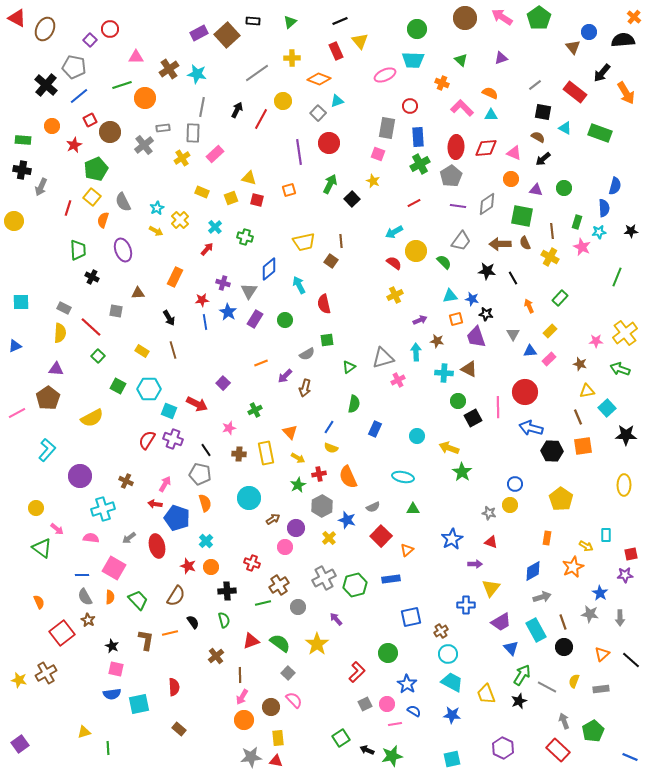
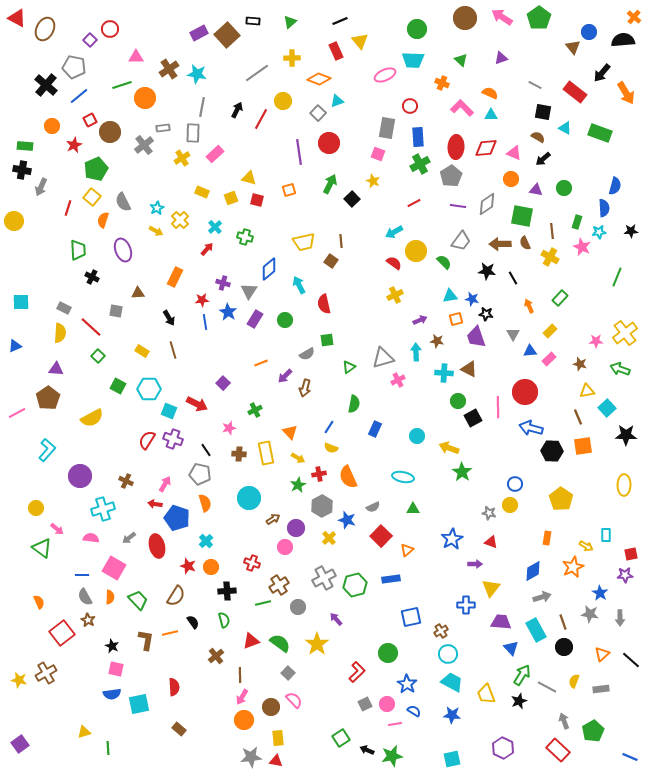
gray line at (535, 85): rotated 64 degrees clockwise
green rectangle at (23, 140): moved 2 px right, 6 px down
purple trapezoid at (501, 622): rotated 145 degrees counterclockwise
